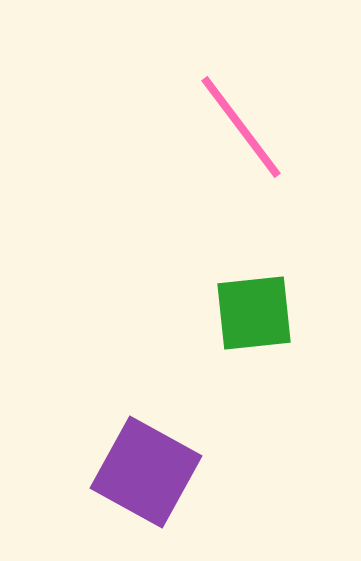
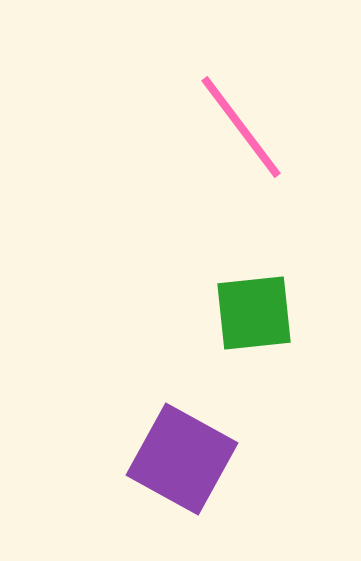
purple square: moved 36 px right, 13 px up
